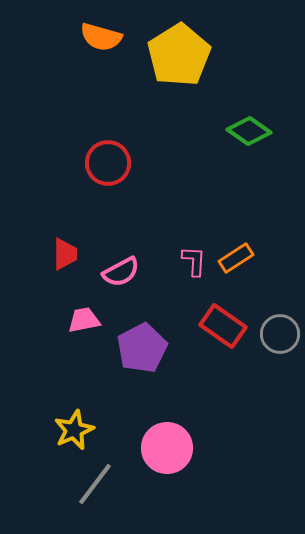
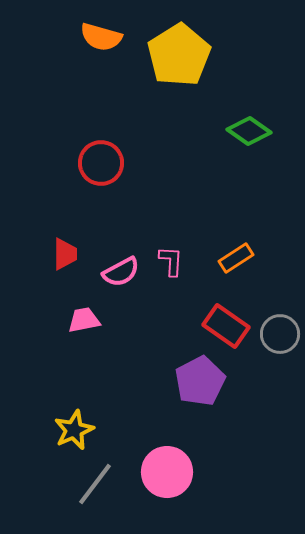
red circle: moved 7 px left
pink L-shape: moved 23 px left
red rectangle: moved 3 px right
purple pentagon: moved 58 px right, 33 px down
pink circle: moved 24 px down
